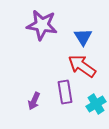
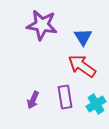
purple rectangle: moved 5 px down
purple arrow: moved 1 px left, 1 px up
